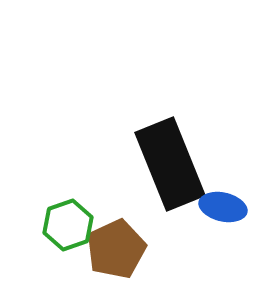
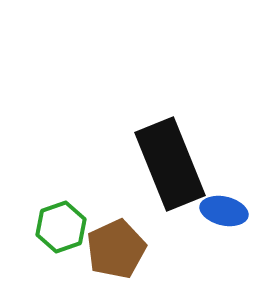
blue ellipse: moved 1 px right, 4 px down
green hexagon: moved 7 px left, 2 px down
